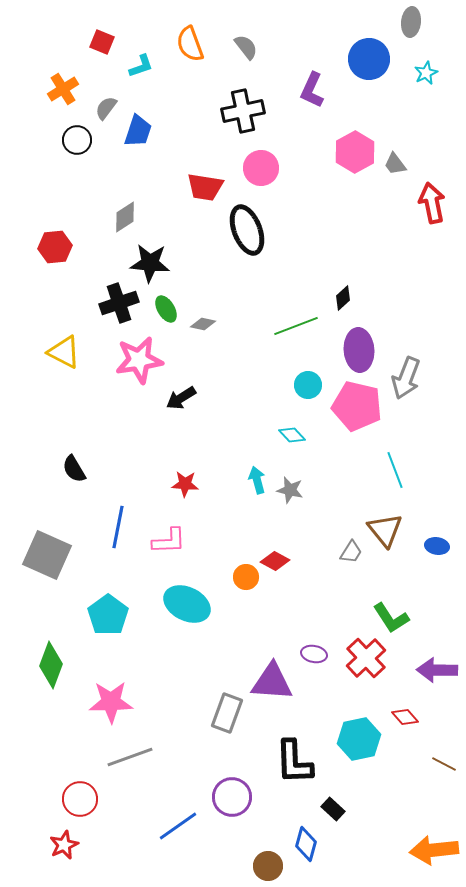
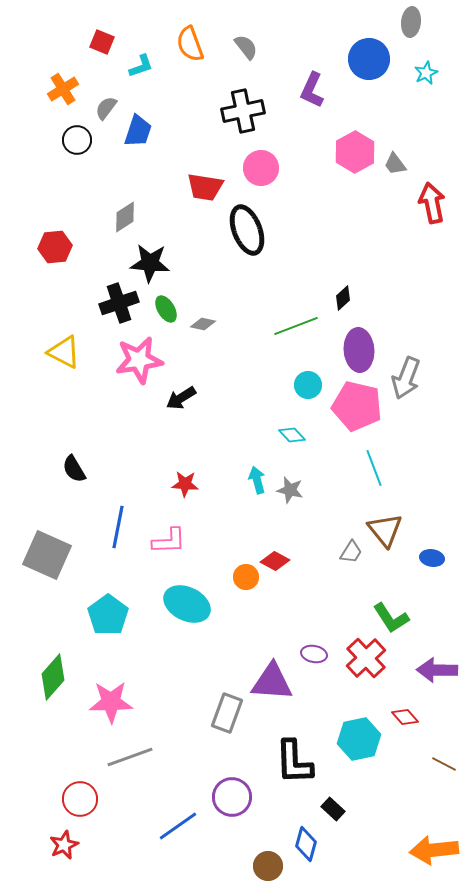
cyan line at (395, 470): moved 21 px left, 2 px up
blue ellipse at (437, 546): moved 5 px left, 12 px down
green diamond at (51, 665): moved 2 px right, 12 px down; rotated 21 degrees clockwise
